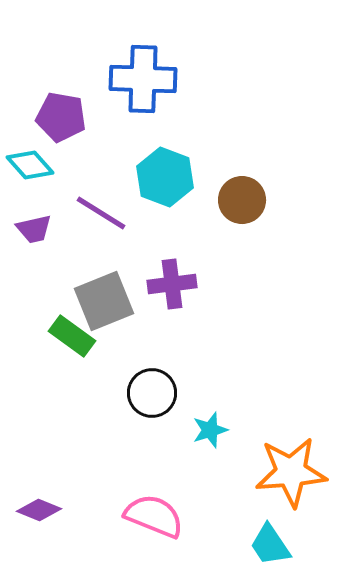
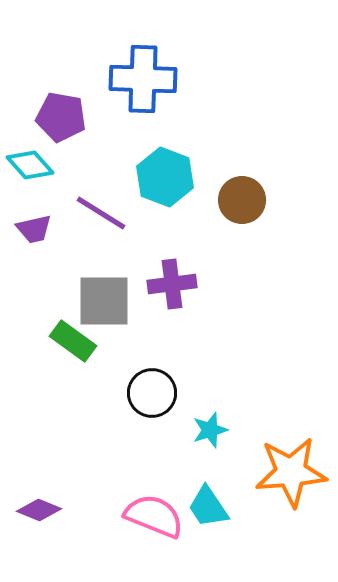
gray square: rotated 22 degrees clockwise
green rectangle: moved 1 px right, 5 px down
cyan trapezoid: moved 62 px left, 38 px up
